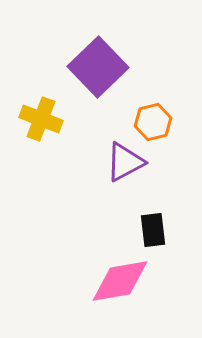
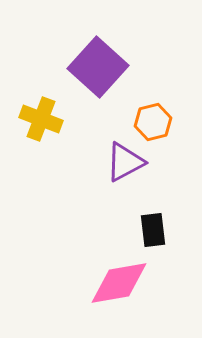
purple square: rotated 4 degrees counterclockwise
pink diamond: moved 1 px left, 2 px down
